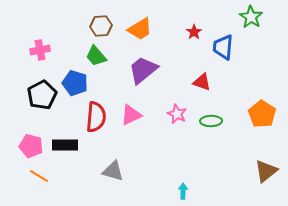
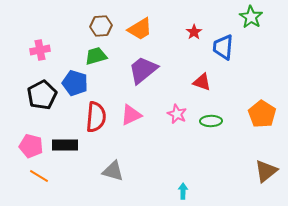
green trapezoid: rotated 115 degrees clockwise
